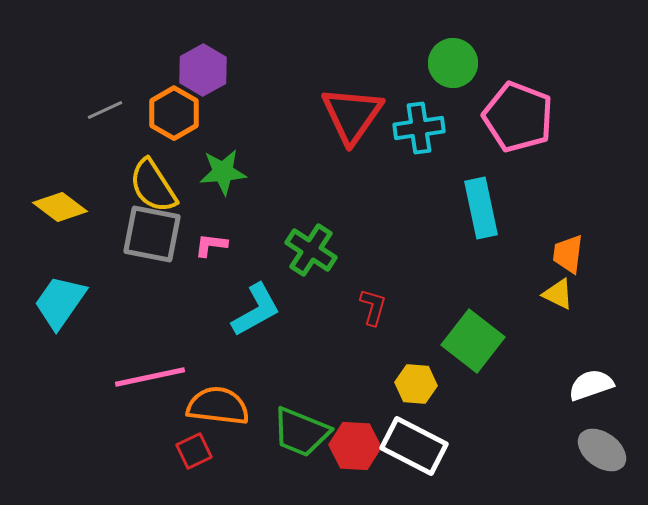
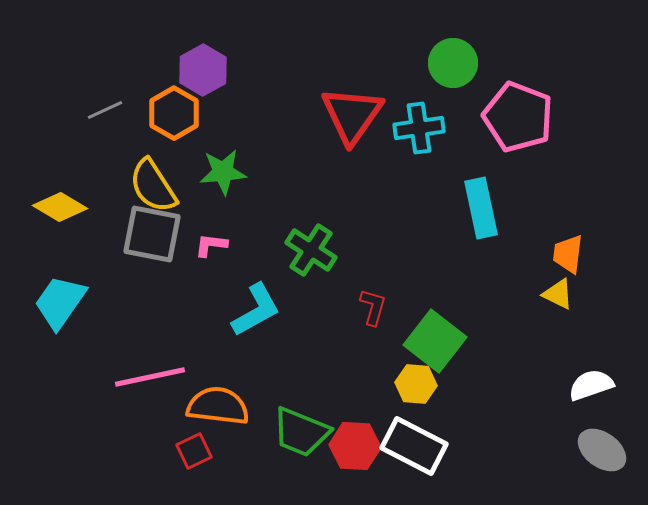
yellow diamond: rotated 6 degrees counterclockwise
green square: moved 38 px left
